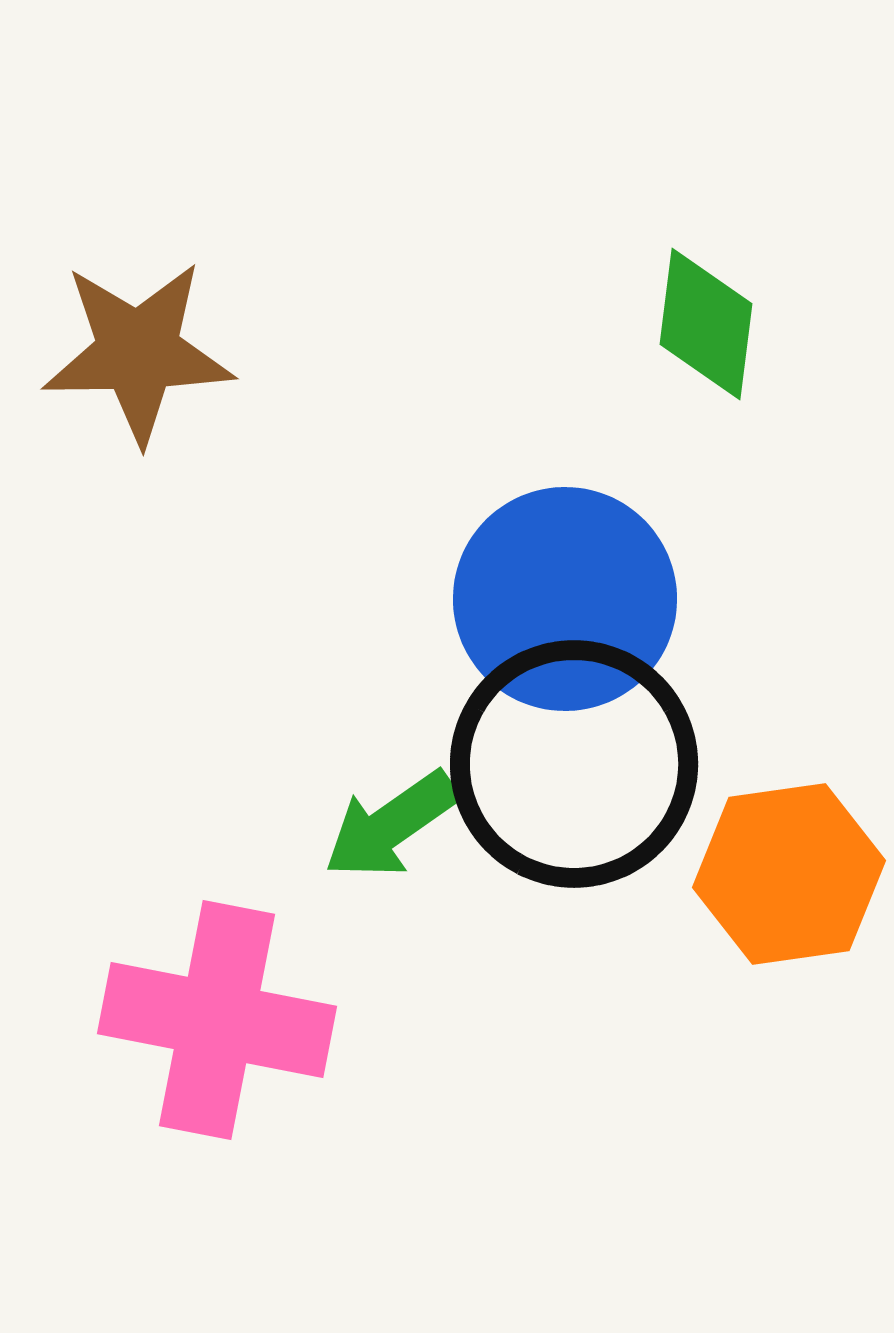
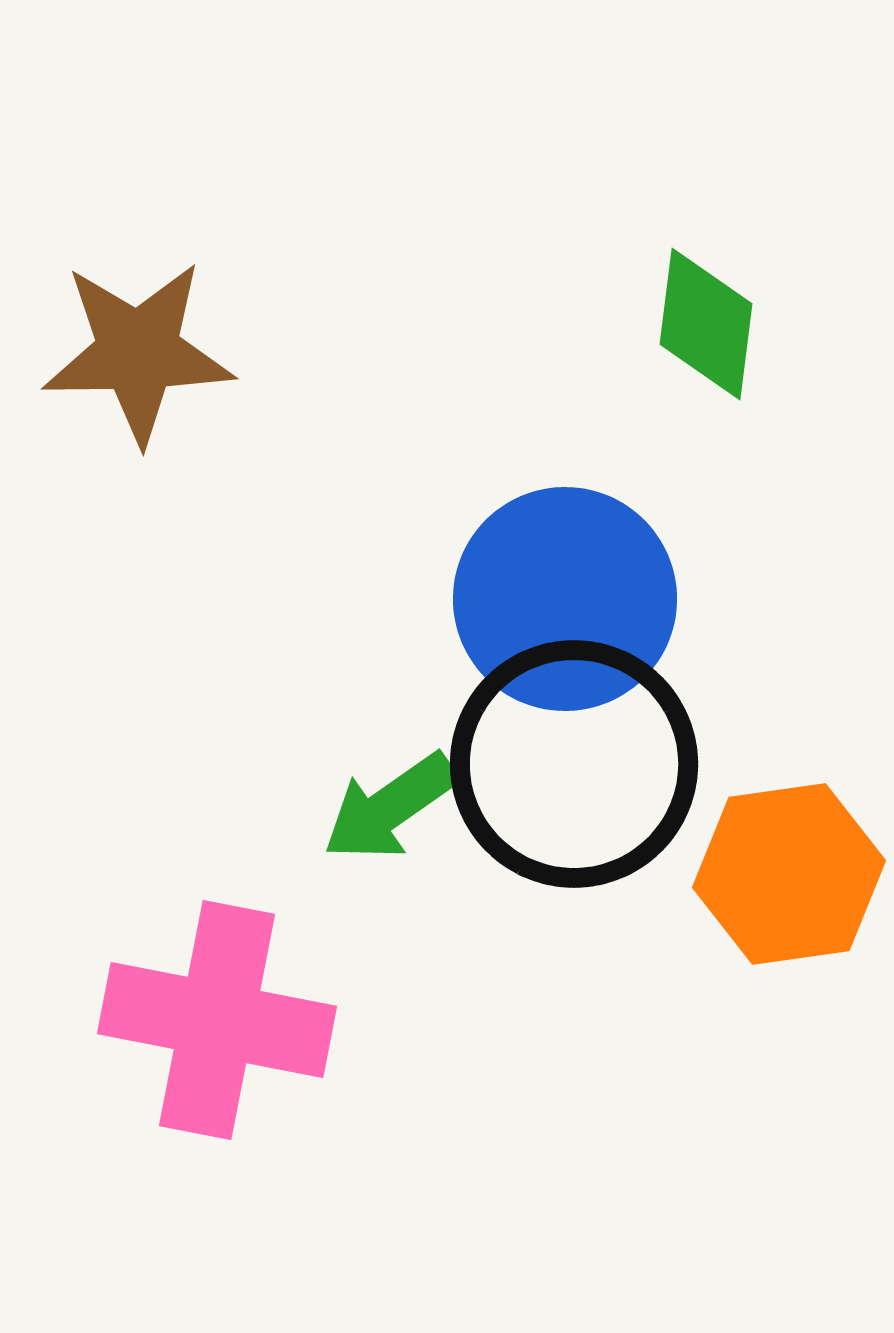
green arrow: moved 1 px left, 18 px up
